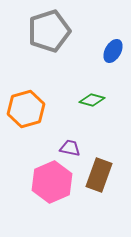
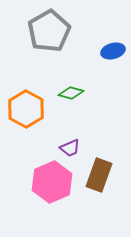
gray pentagon: rotated 12 degrees counterclockwise
blue ellipse: rotated 45 degrees clockwise
green diamond: moved 21 px left, 7 px up
orange hexagon: rotated 15 degrees counterclockwise
purple trapezoid: rotated 145 degrees clockwise
